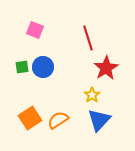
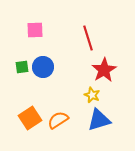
pink square: rotated 24 degrees counterclockwise
red star: moved 2 px left, 2 px down
yellow star: rotated 14 degrees counterclockwise
blue triangle: rotated 30 degrees clockwise
